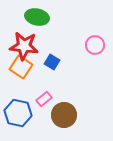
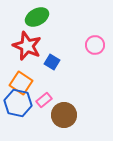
green ellipse: rotated 40 degrees counterclockwise
red star: moved 3 px right; rotated 16 degrees clockwise
orange square: moved 16 px down
pink rectangle: moved 1 px down
blue hexagon: moved 10 px up
